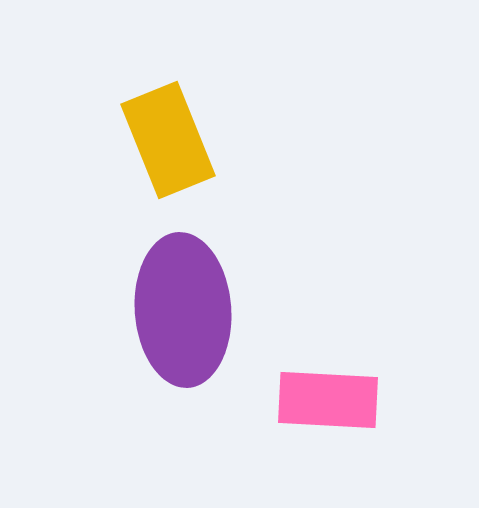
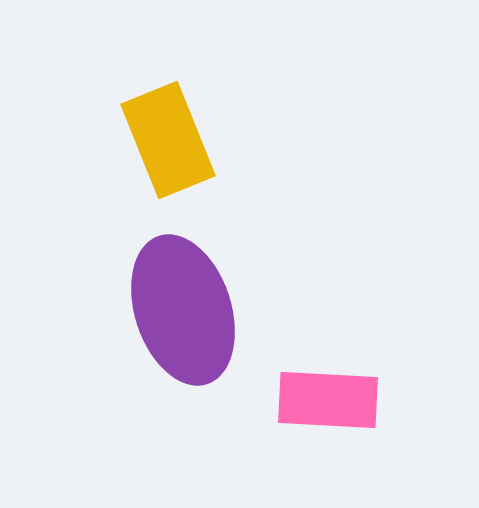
purple ellipse: rotated 14 degrees counterclockwise
